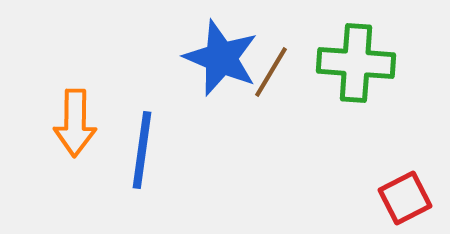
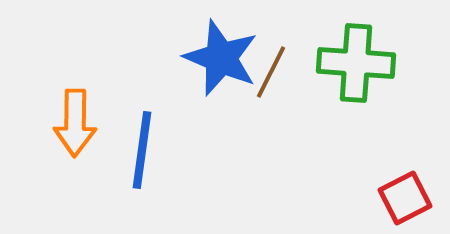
brown line: rotated 4 degrees counterclockwise
